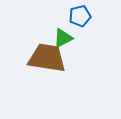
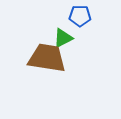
blue pentagon: rotated 15 degrees clockwise
